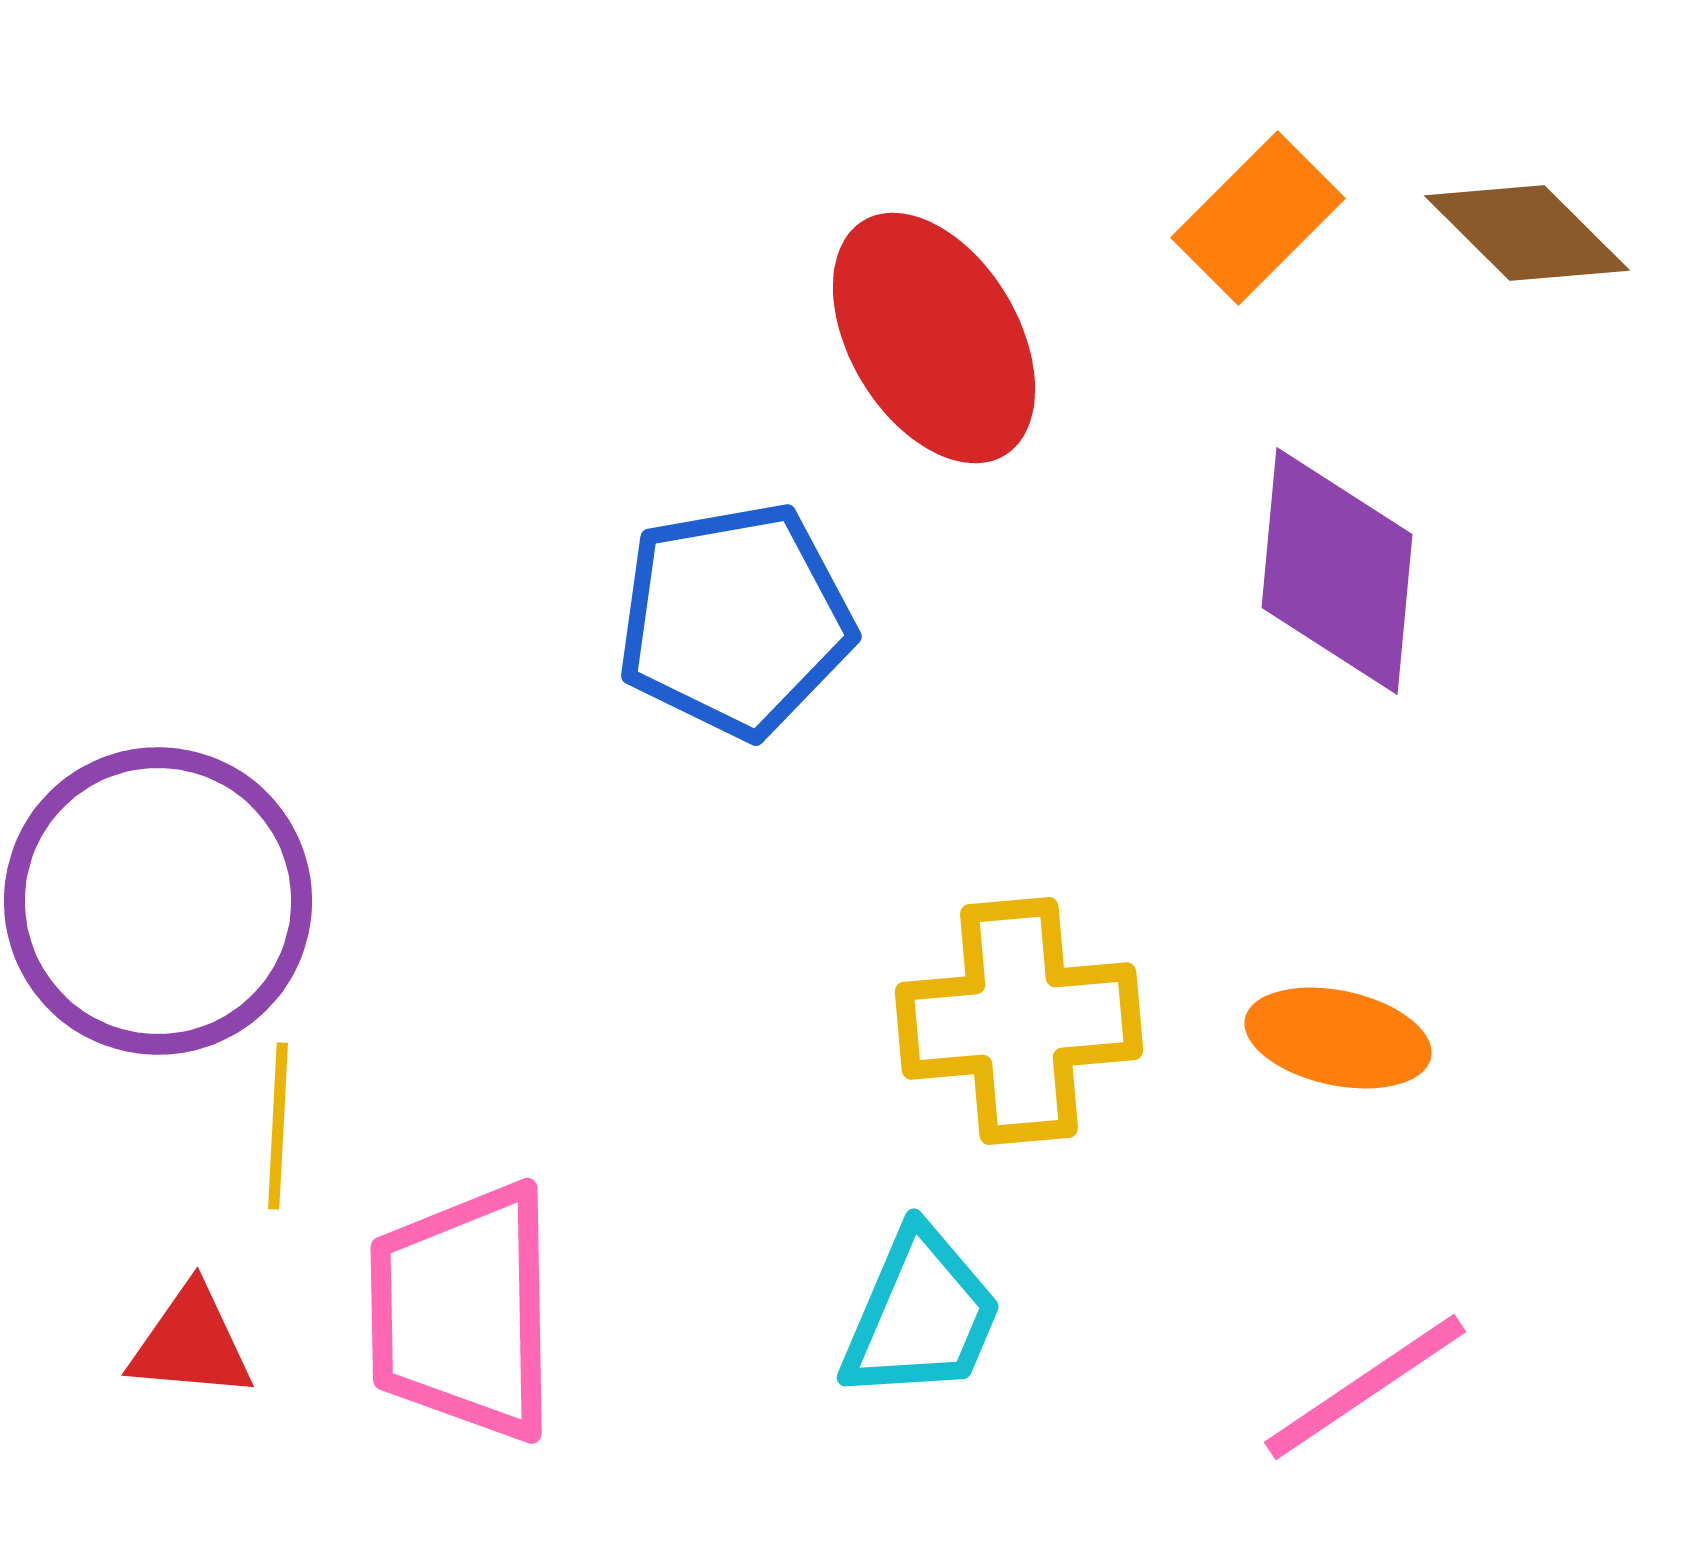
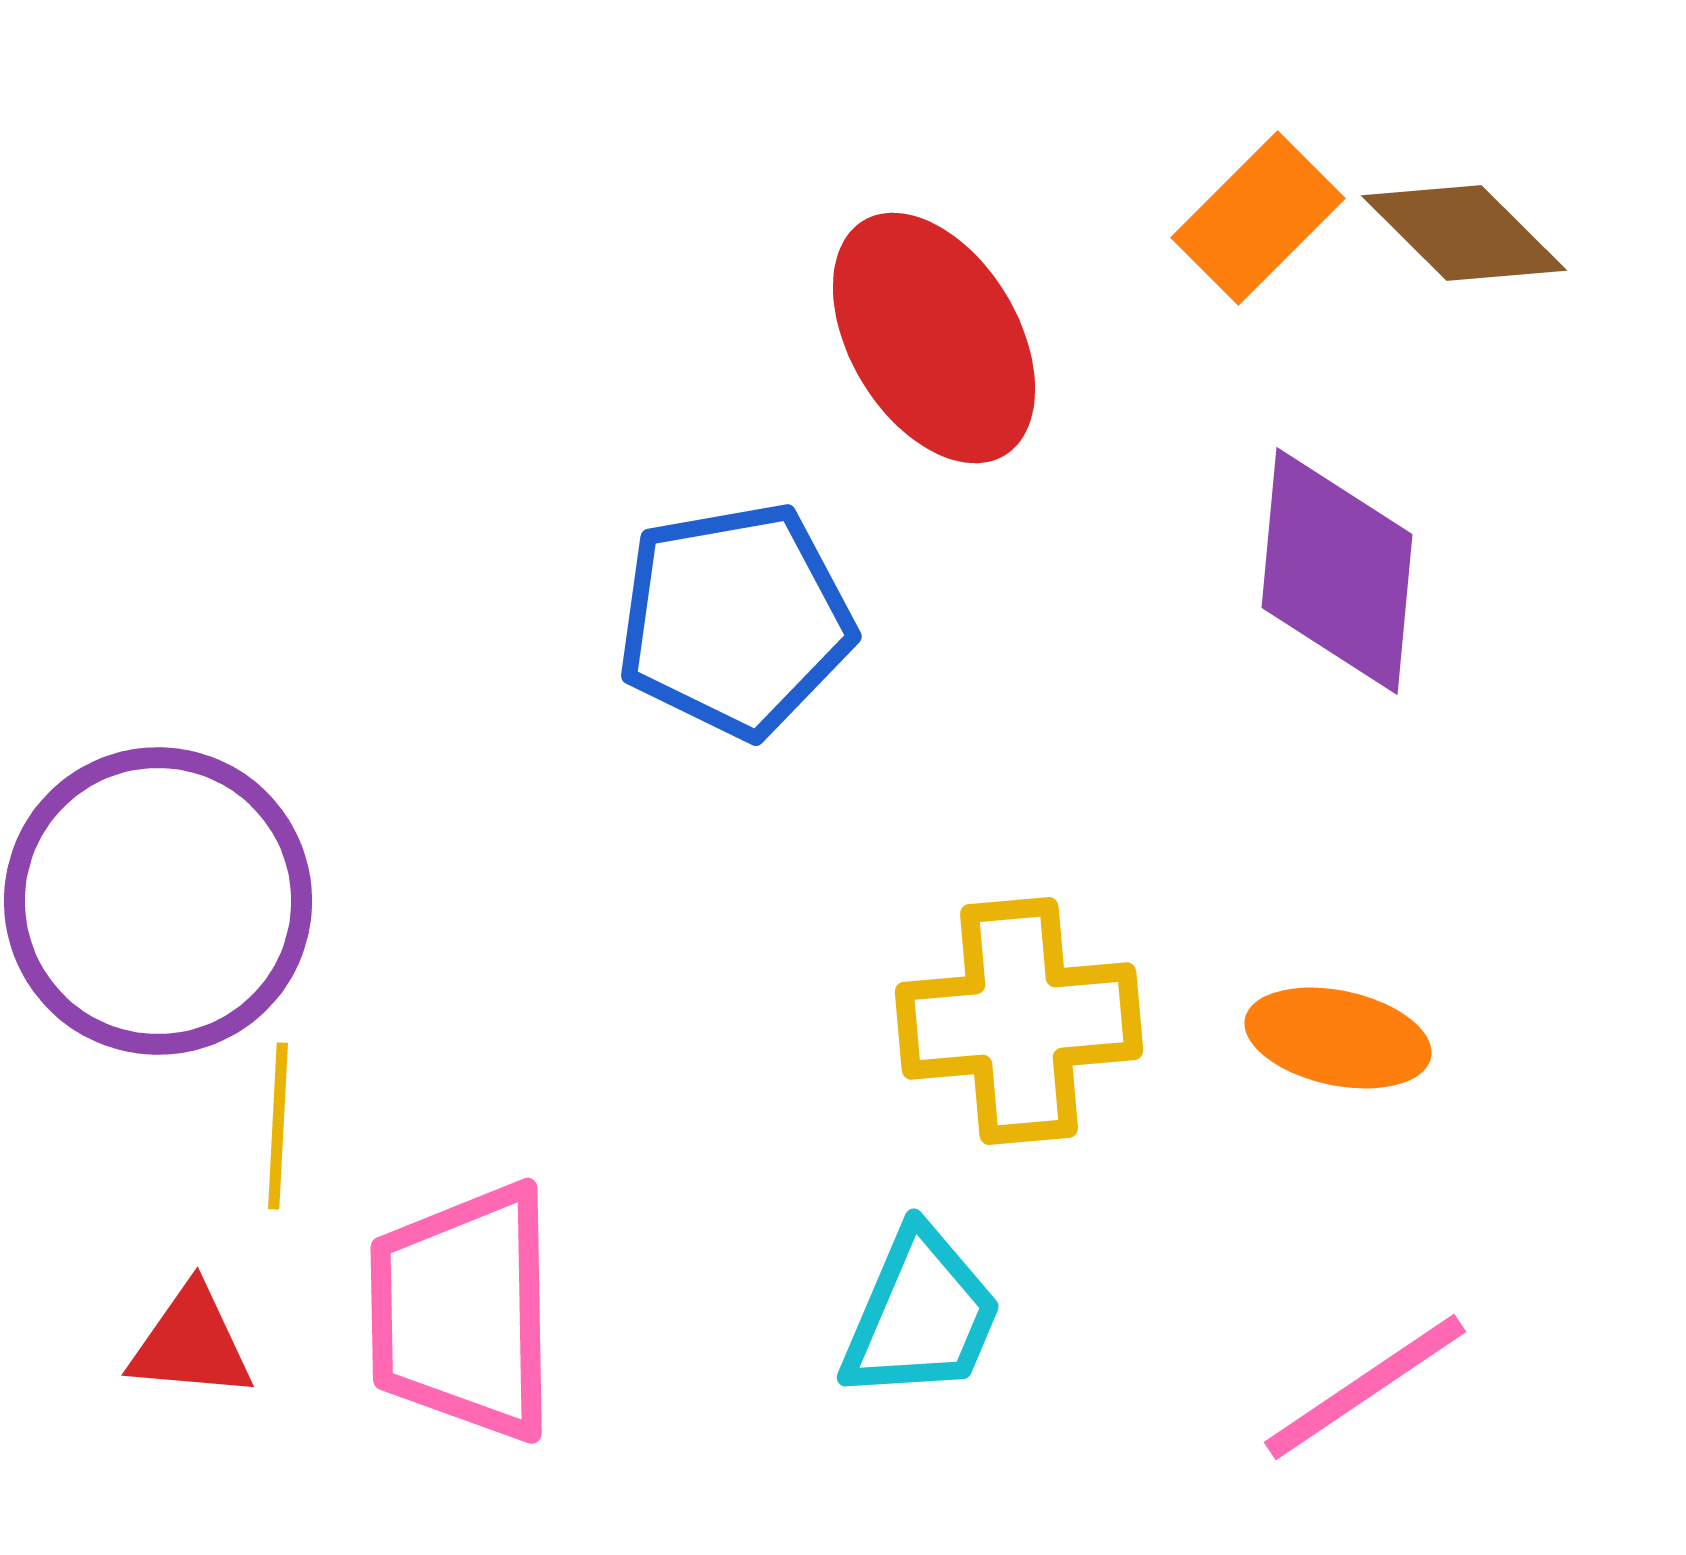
brown diamond: moved 63 px left
